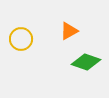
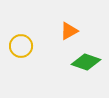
yellow circle: moved 7 px down
